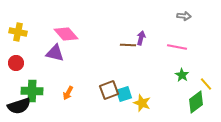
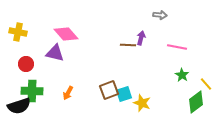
gray arrow: moved 24 px left, 1 px up
red circle: moved 10 px right, 1 px down
